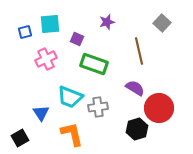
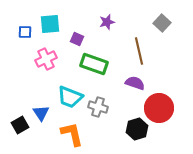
blue square: rotated 16 degrees clockwise
purple semicircle: moved 5 px up; rotated 12 degrees counterclockwise
gray cross: rotated 24 degrees clockwise
black square: moved 13 px up
